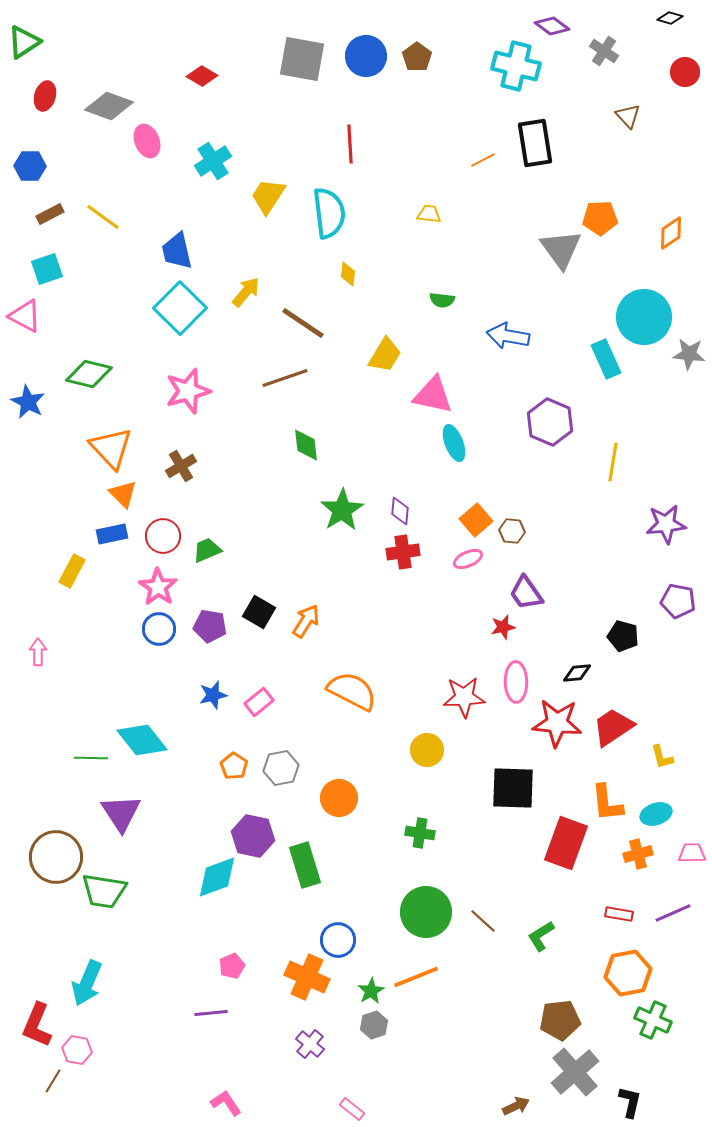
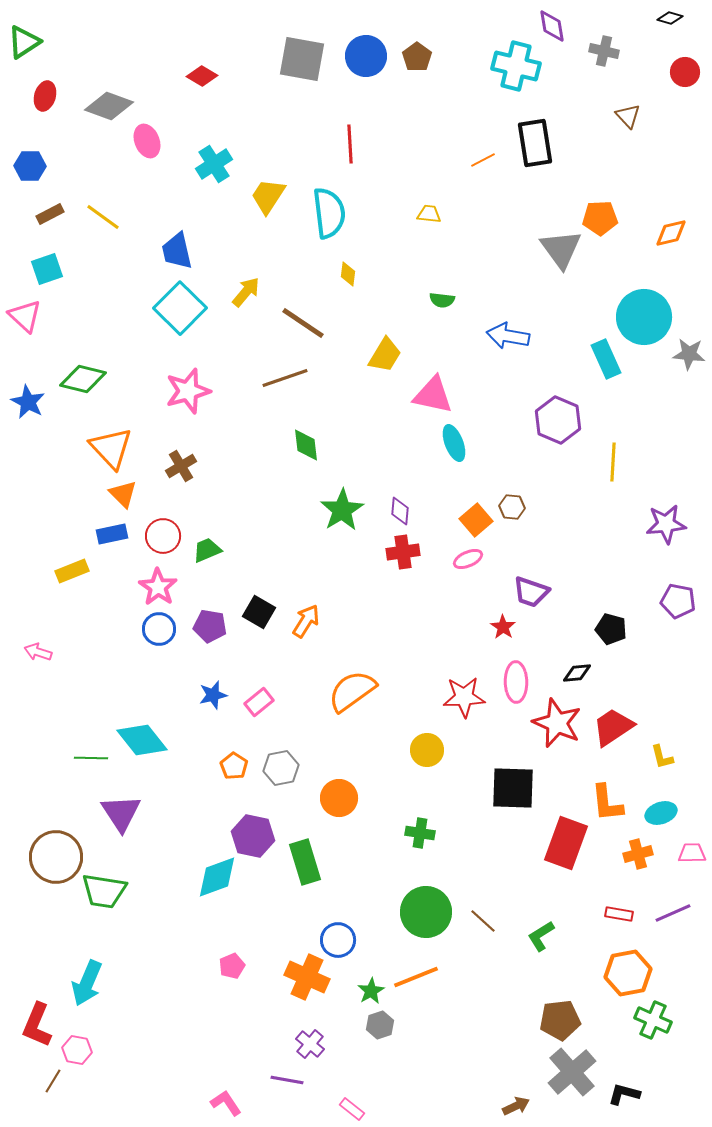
purple diamond at (552, 26): rotated 44 degrees clockwise
gray cross at (604, 51): rotated 20 degrees counterclockwise
cyan cross at (213, 161): moved 1 px right, 3 px down
orange diamond at (671, 233): rotated 20 degrees clockwise
pink triangle at (25, 316): rotated 15 degrees clockwise
green diamond at (89, 374): moved 6 px left, 5 px down
purple hexagon at (550, 422): moved 8 px right, 2 px up
yellow line at (613, 462): rotated 6 degrees counterclockwise
brown hexagon at (512, 531): moved 24 px up
yellow rectangle at (72, 571): rotated 40 degrees clockwise
purple trapezoid at (526, 593): moved 5 px right, 1 px up; rotated 36 degrees counterclockwise
red star at (503, 627): rotated 25 degrees counterclockwise
black pentagon at (623, 636): moved 12 px left, 7 px up
pink arrow at (38, 652): rotated 72 degrees counterclockwise
orange semicircle at (352, 691): rotated 63 degrees counterclockwise
red star at (557, 723): rotated 18 degrees clockwise
cyan ellipse at (656, 814): moved 5 px right, 1 px up
green rectangle at (305, 865): moved 3 px up
purple line at (211, 1013): moved 76 px right, 67 px down; rotated 16 degrees clockwise
gray hexagon at (374, 1025): moved 6 px right
gray cross at (575, 1072): moved 3 px left
black L-shape at (630, 1102): moved 6 px left, 8 px up; rotated 88 degrees counterclockwise
